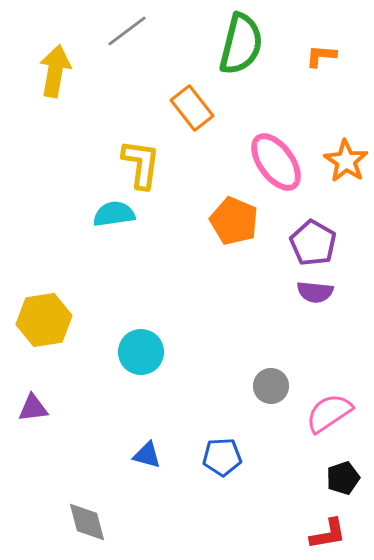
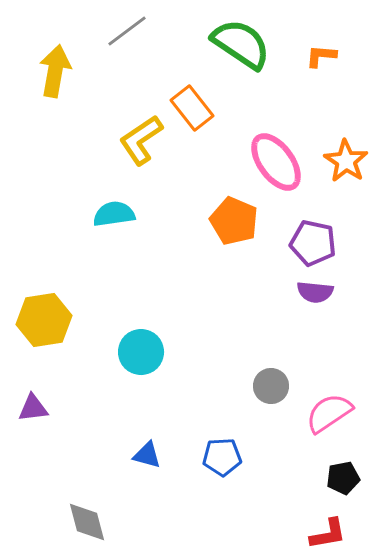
green semicircle: rotated 70 degrees counterclockwise
yellow L-shape: moved 24 px up; rotated 132 degrees counterclockwise
purple pentagon: rotated 18 degrees counterclockwise
black pentagon: rotated 8 degrees clockwise
